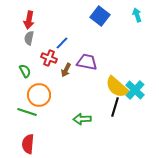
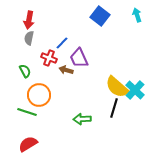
purple trapezoid: moved 8 px left, 4 px up; rotated 125 degrees counterclockwise
brown arrow: rotated 80 degrees clockwise
black line: moved 1 px left, 1 px down
red semicircle: rotated 54 degrees clockwise
